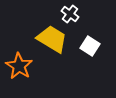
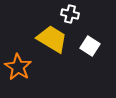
white cross: rotated 24 degrees counterclockwise
orange star: moved 1 px left, 1 px down
